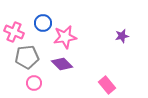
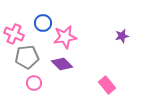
pink cross: moved 2 px down
